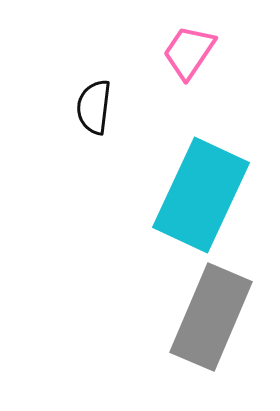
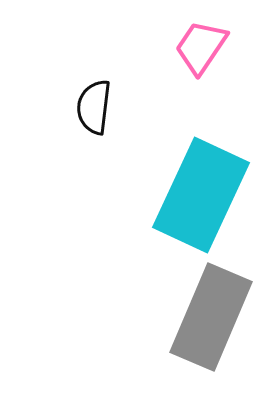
pink trapezoid: moved 12 px right, 5 px up
